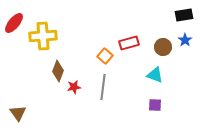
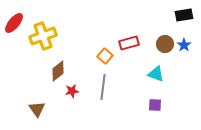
yellow cross: rotated 16 degrees counterclockwise
blue star: moved 1 px left, 5 px down
brown circle: moved 2 px right, 3 px up
brown diamond: rotated 30 degrees clockwise
cyan triangle: moved 1 px right, 1 px up
red star: moved 2 px left, 4 px down
brown triangle: moved 19 px right, 4 px up
